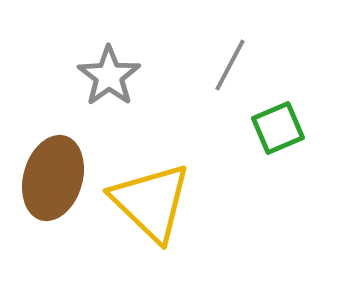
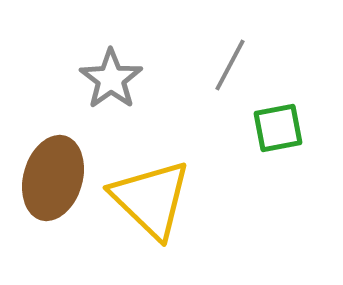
gray star: moved 2 px right, 3 px down
green square: rotated 12 degrees clockwise
yellow triangle: moved 3 px up
